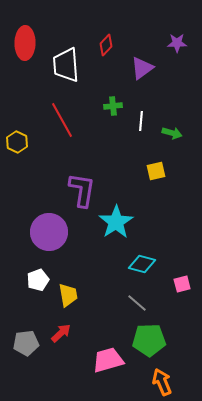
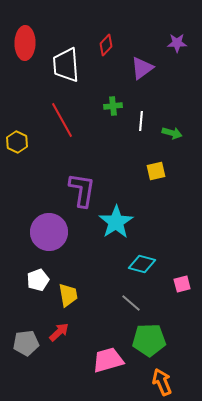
gray line: moved 6 px left
red arrow: moved 2 px left, 1 px up
